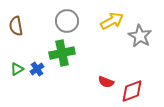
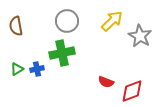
yellow arrow: rotated 15 degrees counterclockwise
blue cross: rotated 24 degrees clockwise
